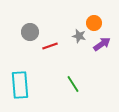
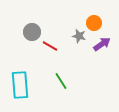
gray circle: moved 2 px right
red line: rotated 49 degrees clockwise
green line: moved 12 px left, 3 px up
